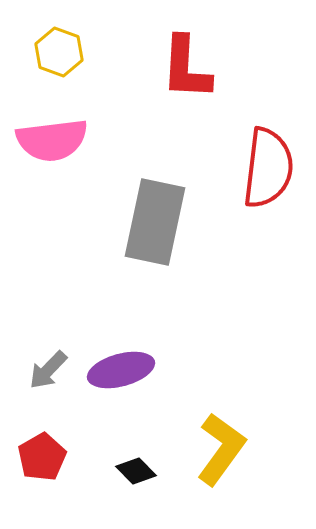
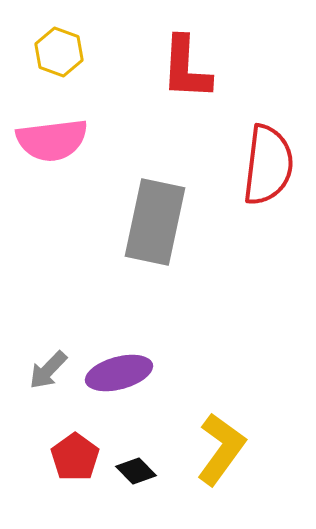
red semicircle: moved 3 px up
purple ellipse: moved 2 px left, 3 px down
red pentagon: moved 33 px right; rotated 6 degrees counterclockwise
